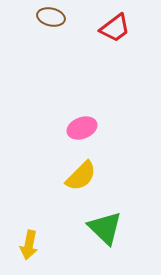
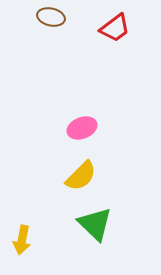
green triangle: moved 10 px left, 4 px up
yellow arrow: moved 7 px left, 5 px up
